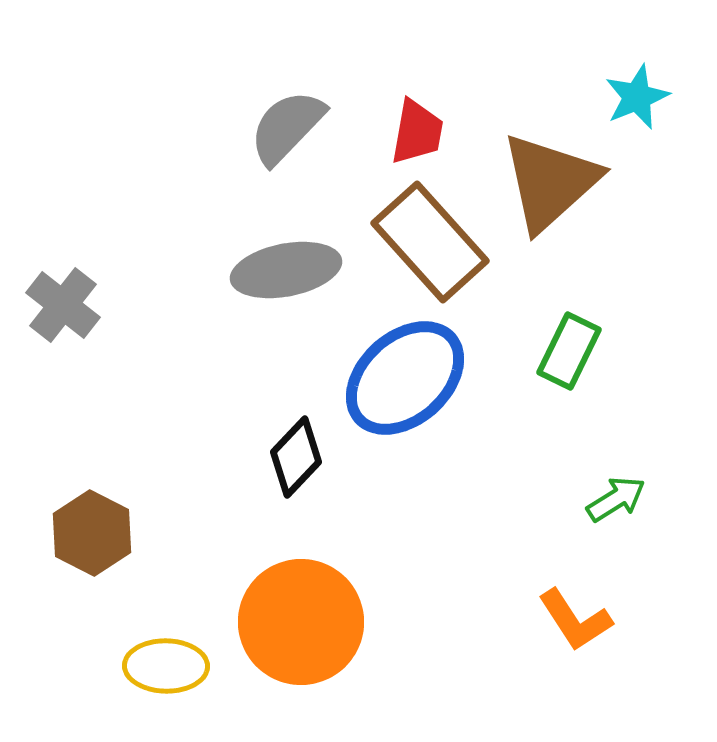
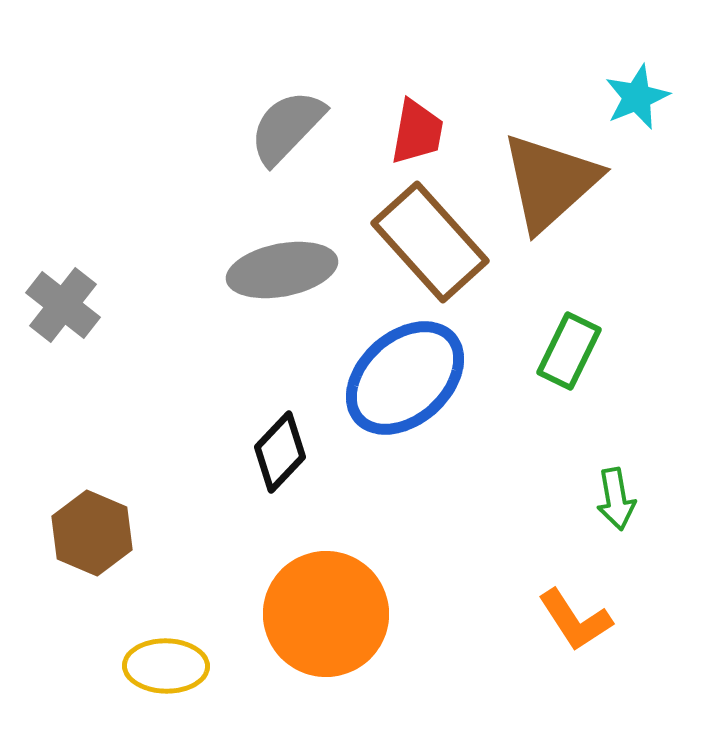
gray ellipse: moved 4 px left
black diamond: moved 16 px left, 5 px up
green arrow: rotated 112 degrees clockwise
brown hexagon: rotated 4 degrees counterclockwise
orange circle: moved 25 px right, 8 px up
